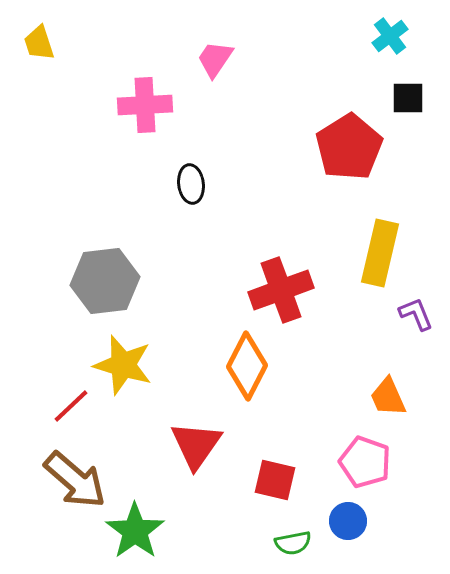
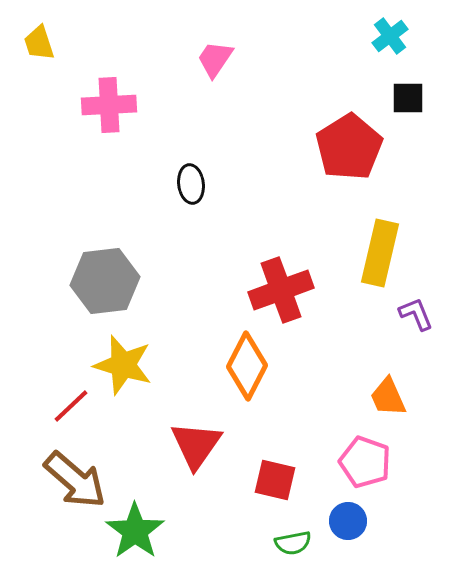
pink cross: moved 36 px left
